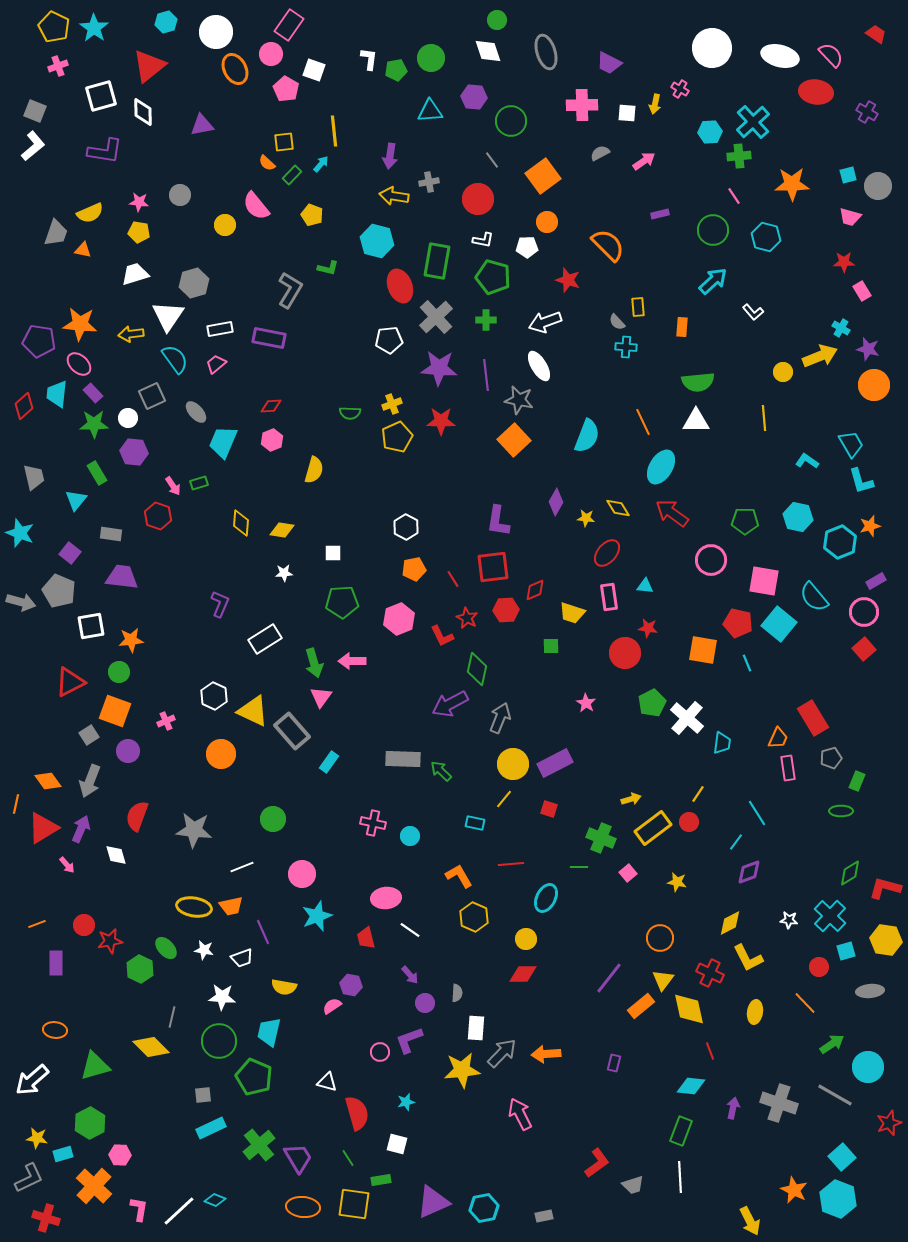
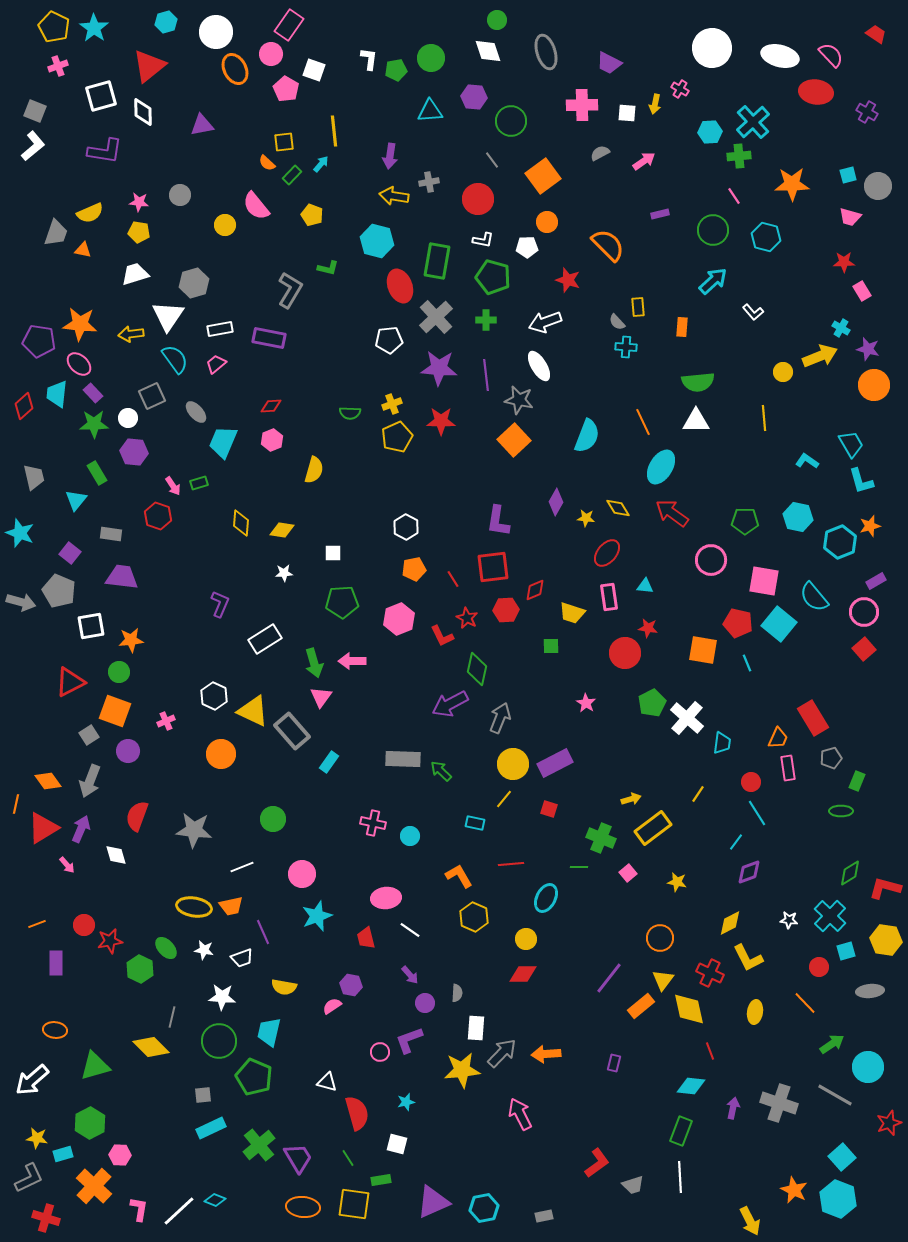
red circle at (689, 822): moved 62 px right, 40 px up
